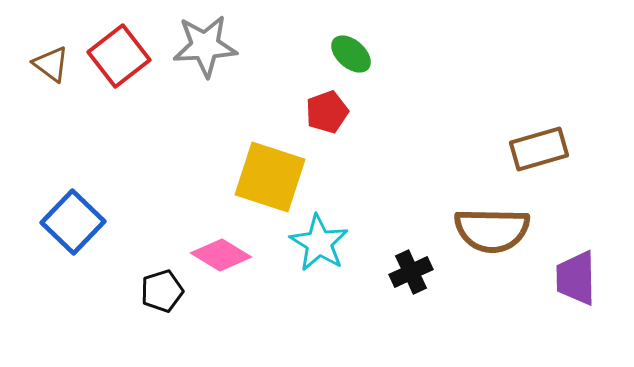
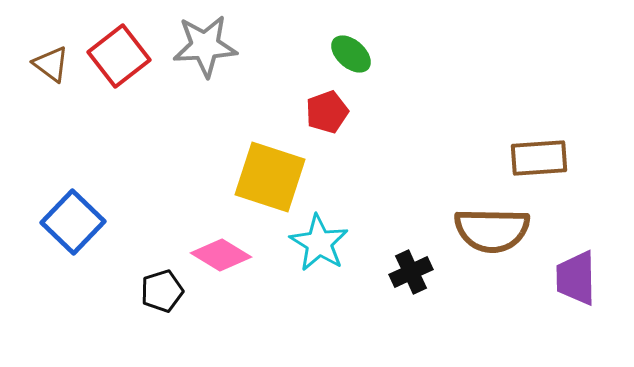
brown rectangle: moved 9 px down; rotated 12 degrees clockwise
